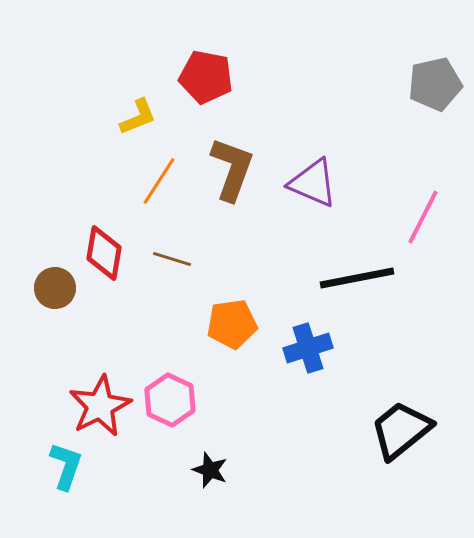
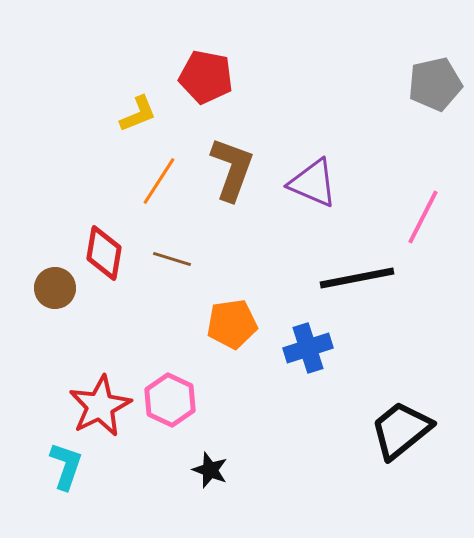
yellow L-shape: moved 3 px up
